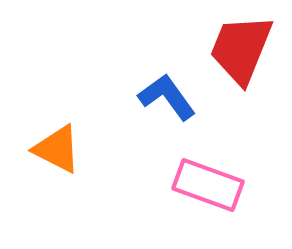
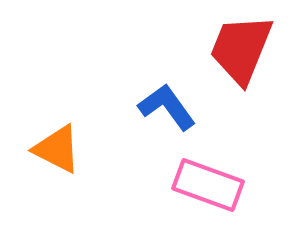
blue L-shape: moved 10 px down
